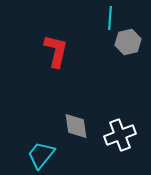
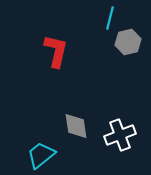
cyan line: rotated 10 degrees clockwise
cyan trapezoid: rotated 12 degrees clockwise
